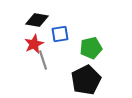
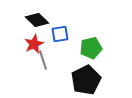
black diamond: rotated 35 degrees clockwise
